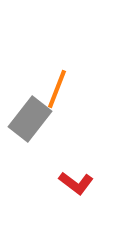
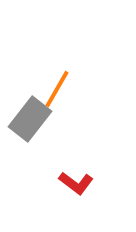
orange line: rotated 9 degrees clockwise
